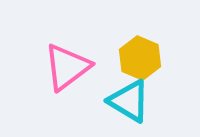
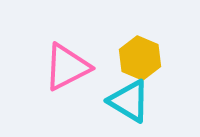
pink triangle: rotated 10 degrees clockwise
